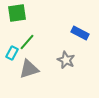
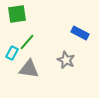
green square: moved 1 px down
gray triangle: rotated 25 degrees clockwise
